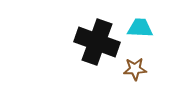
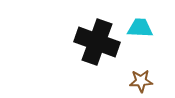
brown star: moved 6 px right, 12 px down
